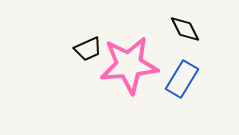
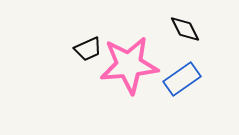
blue rectangle: rotated 24 degrees clockwise
